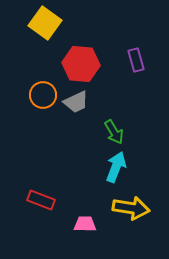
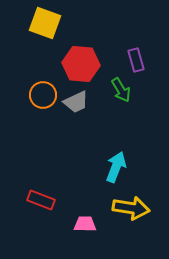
yellow square: rotated 16 degrees counterclockwise
green arrow: moved 7 px right, 42 px up
